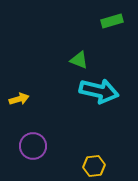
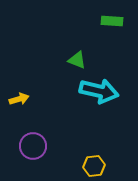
green rectangle: rotated 20 degrees clockwise
green triangle: moved 2 px left
